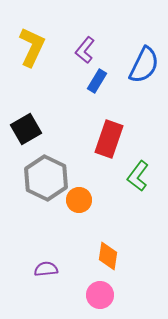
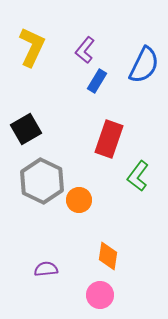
gray hexagon: moved 4 px left, 3 px down
